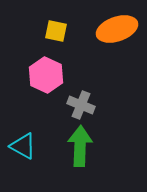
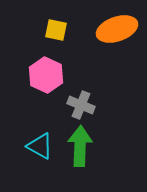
yellow square: moved 1 px up
cyan triangle: moved 17 px right
